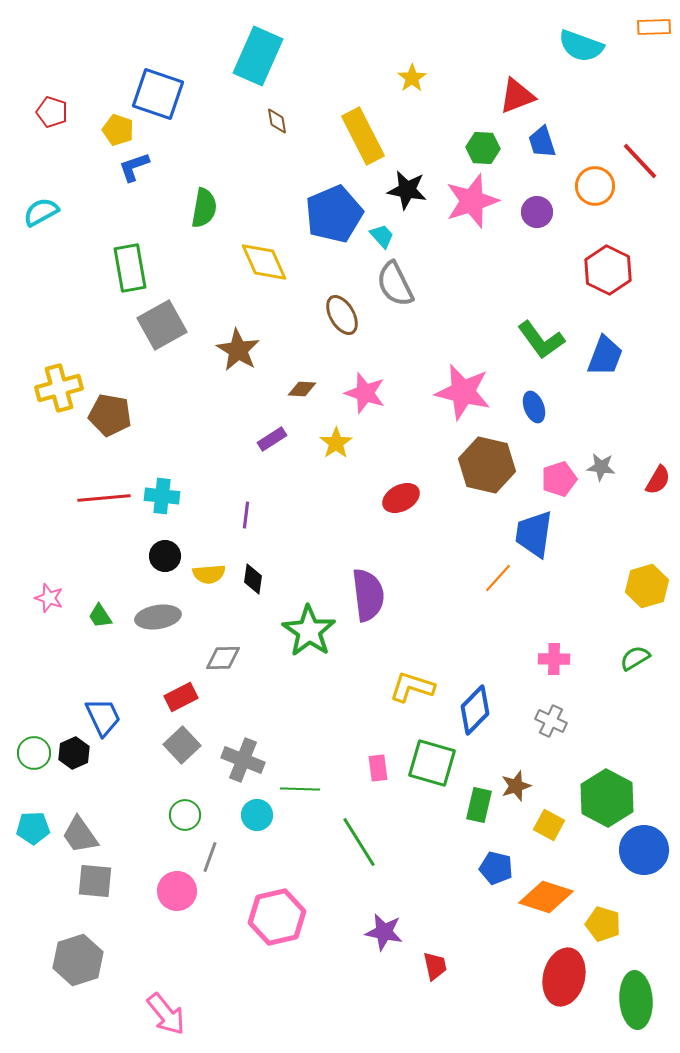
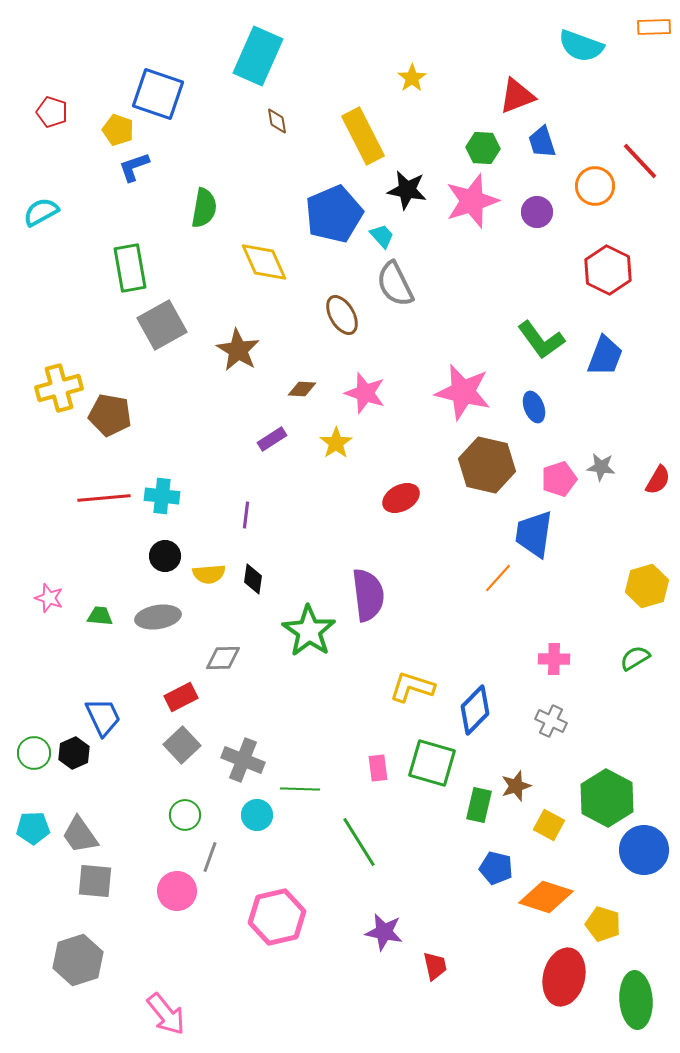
green trapezoid at (100, 616): rotated 128 degrees clockwise
